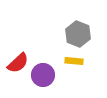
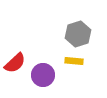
gray hexagon: rotated 20 degrees clockwise
red semicircle: moved 3 px left
